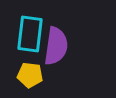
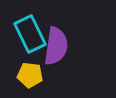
cyan rectangle: rotated 33 degrees counterclockwise
